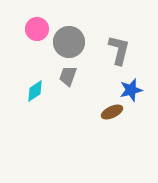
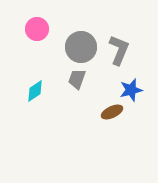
gray circle: moved 12 px right, 5 px down
gray L-shape: rotated 8 degrees clockwise
gray trapezoid: moved 9 px right, 3 px down
